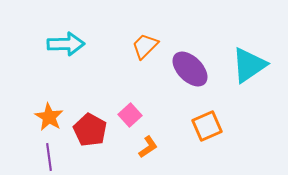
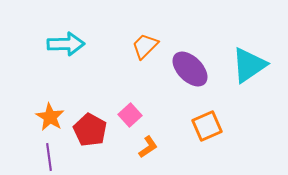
orange star: moved 1 px right
